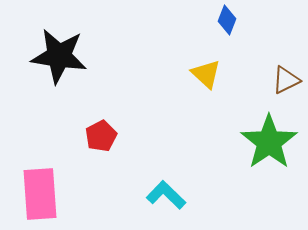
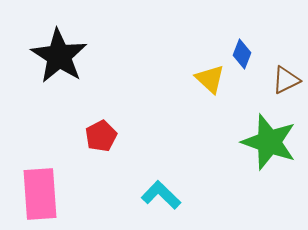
blue diamond: moved 15 px right, 34 px down
black star: rotated 24 degrees clockwise
yellow triangle: moved 4 px right, 5 px down
green star: rotated 18 degrees counterclockwise
cyan L-shape: moved 5 px left
